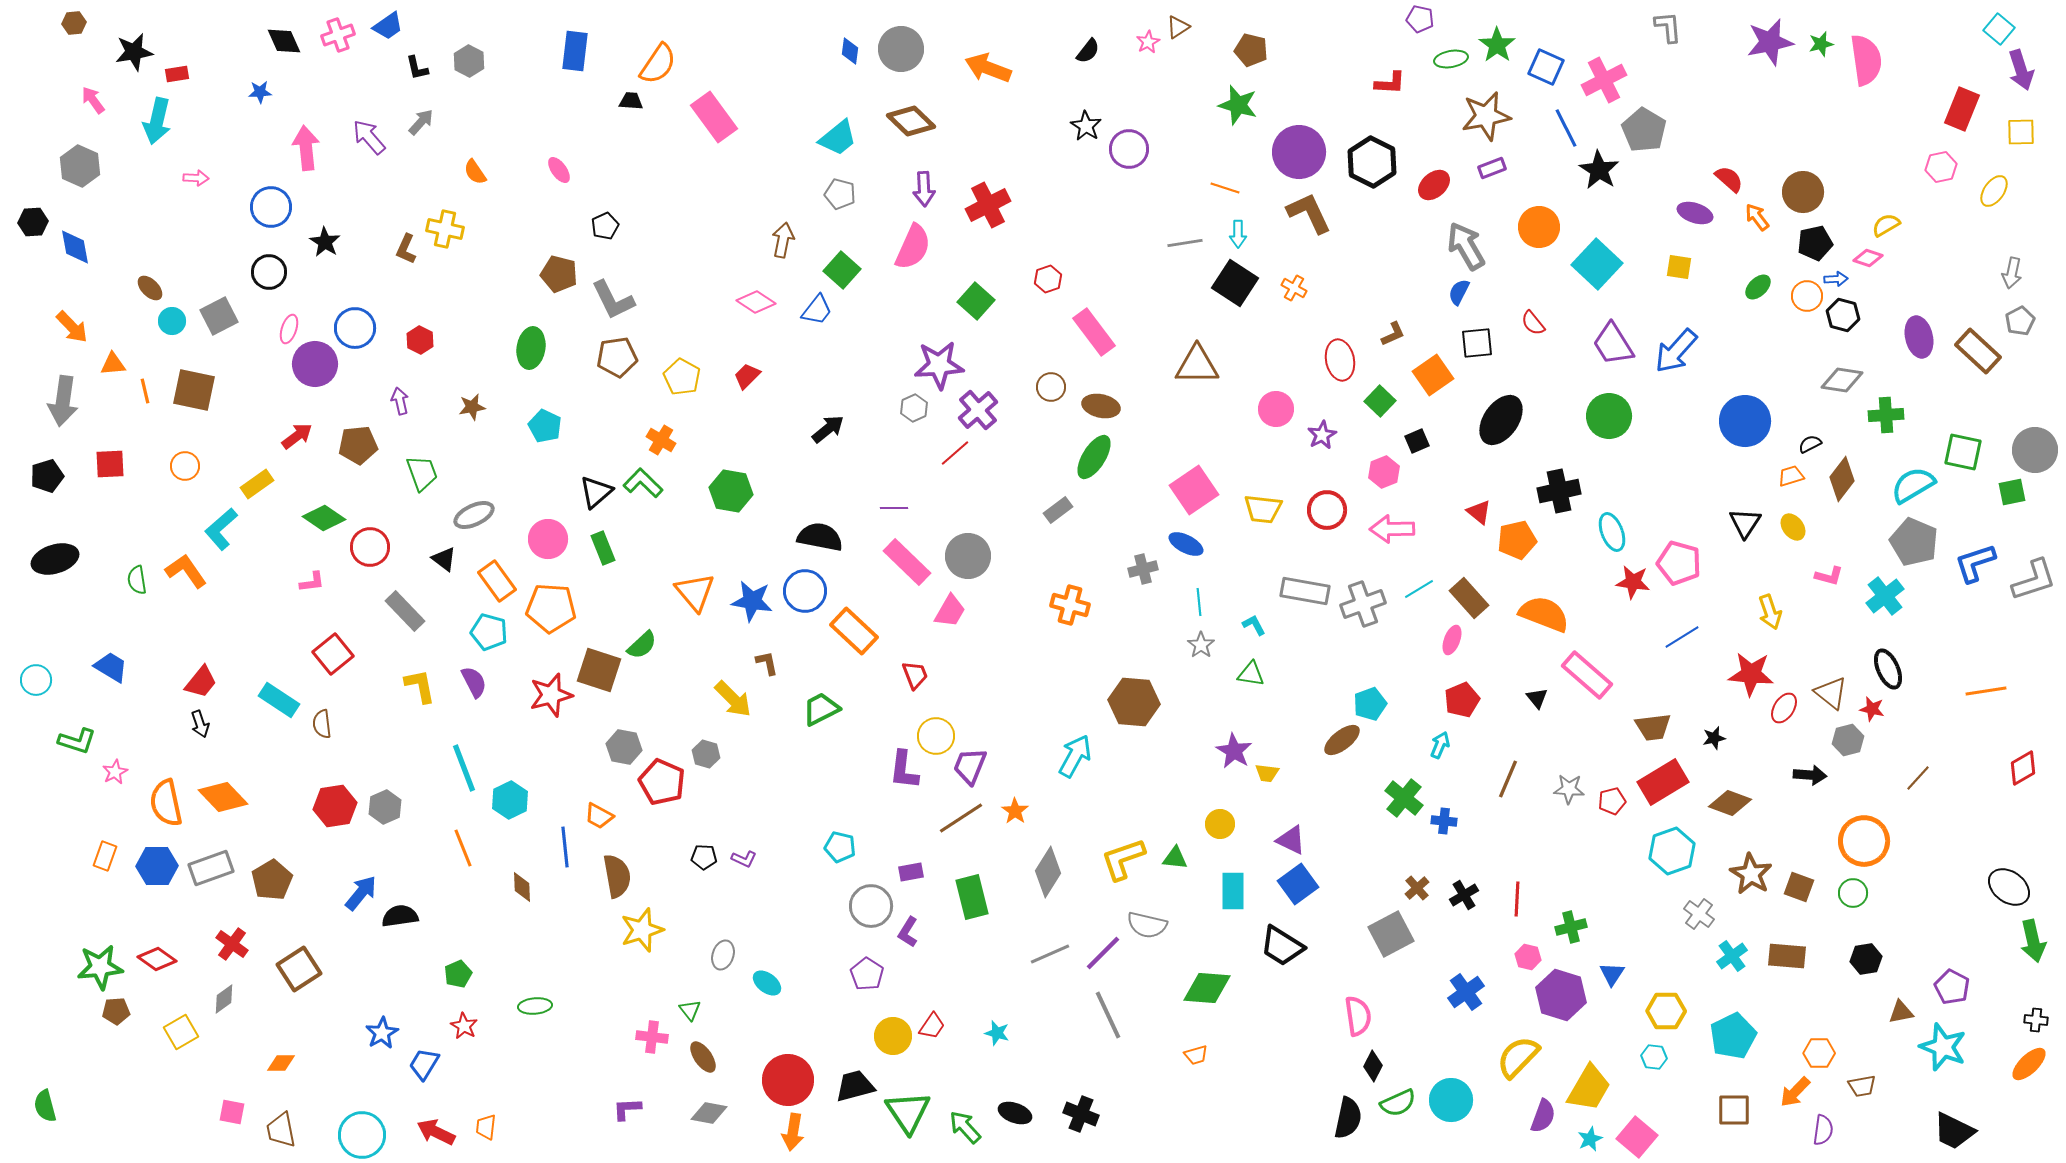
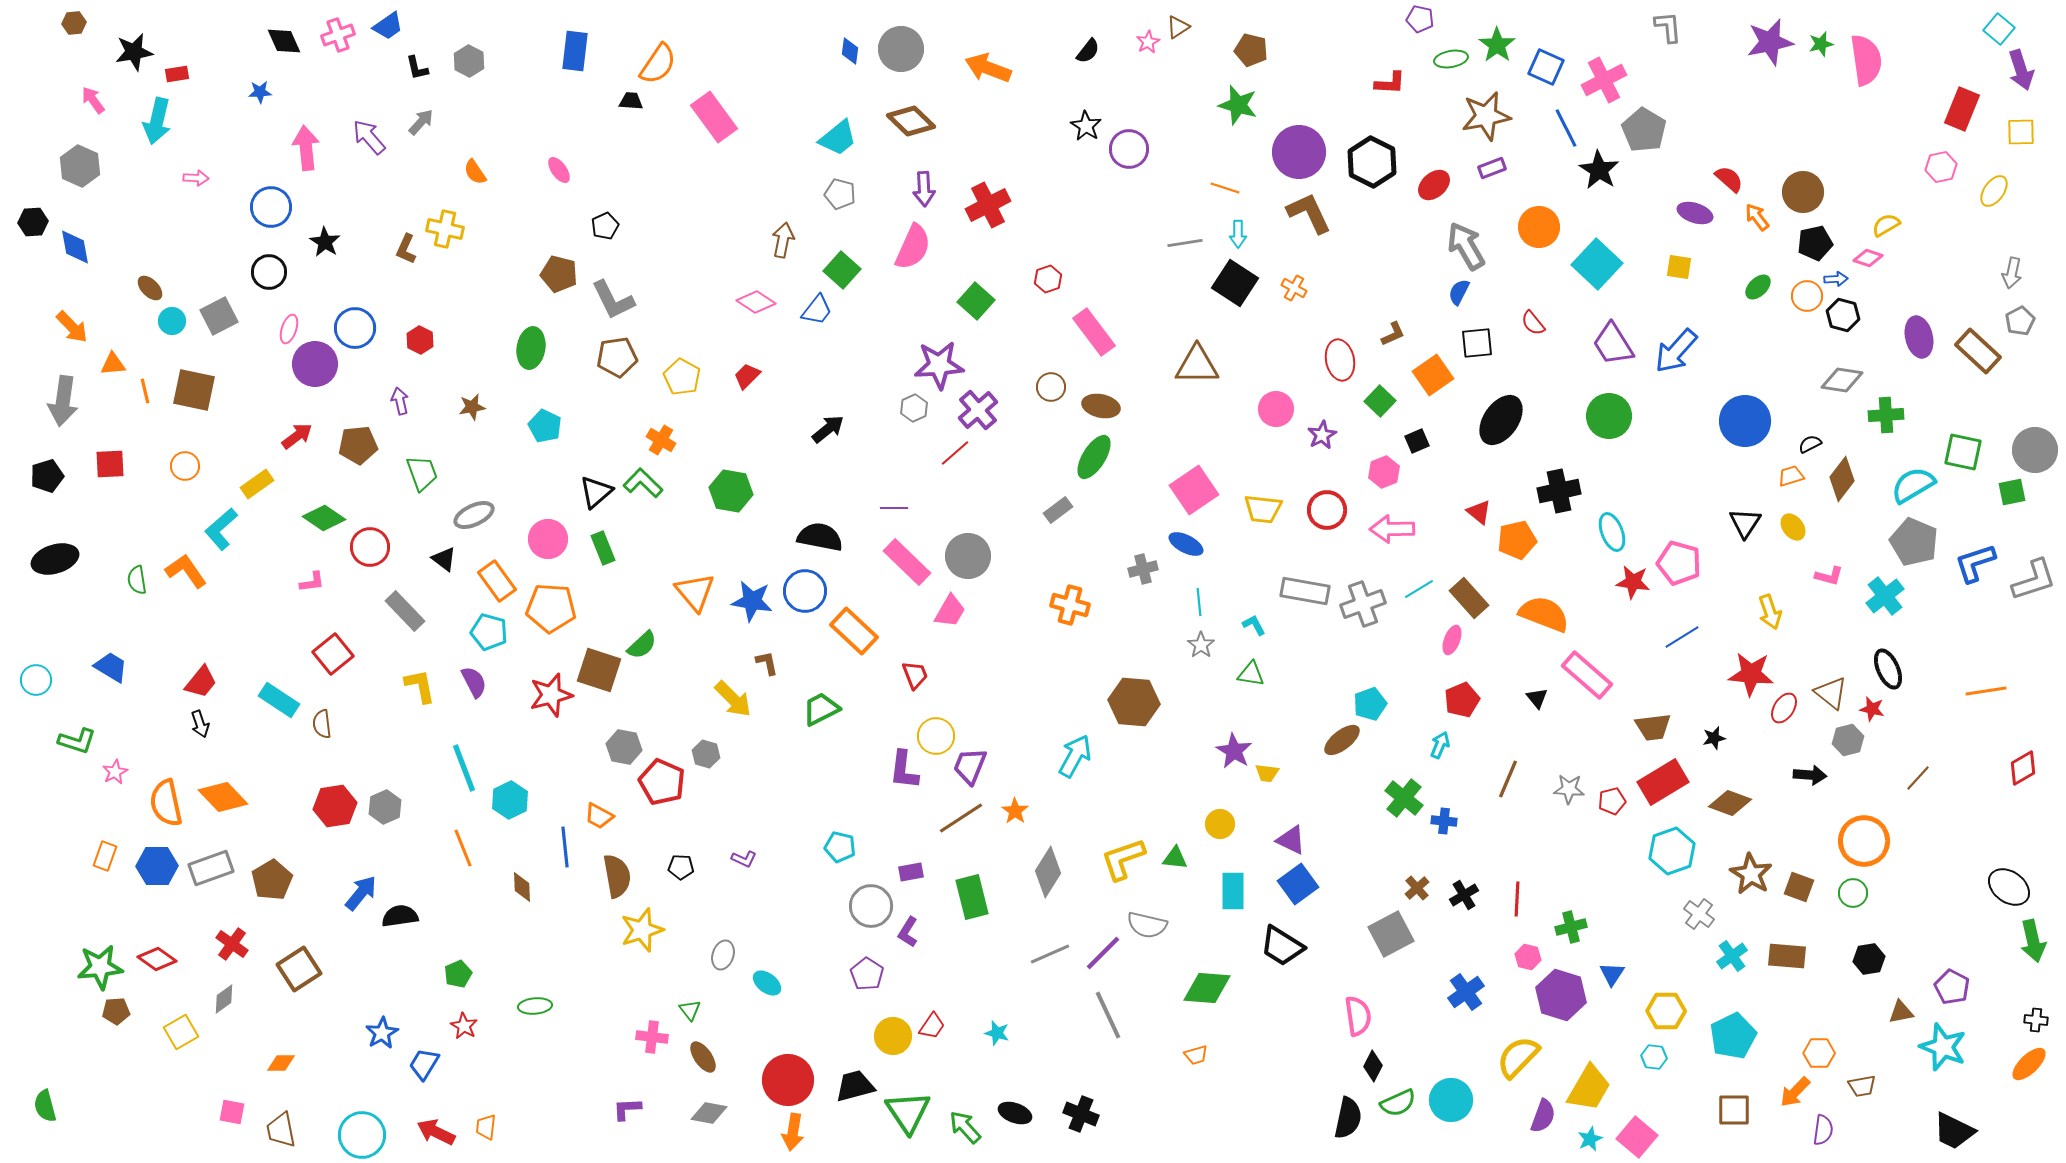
black pentagon at (704, 857): moved 23 px left, 10 px down
black hexagon at (1866, 959): moved 3 px right
